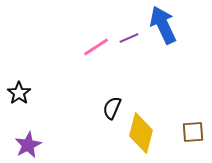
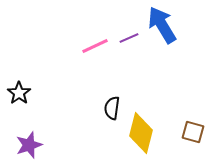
blue arrow: moved 1 px left; rotated 6 degrees counterclockwise
pink line: moved 1 px left, 1 px up; rotated 8 degrees clockwise
black semicircle: rotated 15 degrees counterclockwise
brown square: rotated 20 degrees clockwise
purple star: moved 1 px right; rotated 8 degrees clockwise
